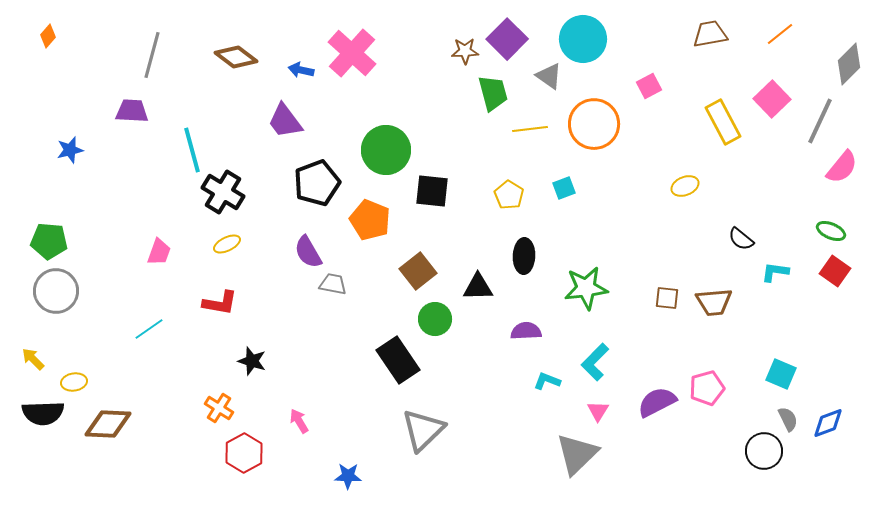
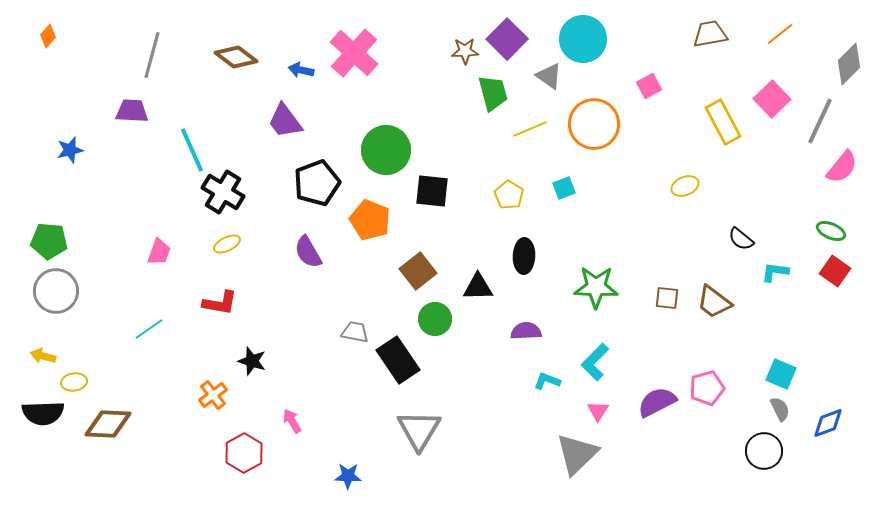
pink cross at (352, 53): moved 2 px right
yellow line at (530, 129): rotated 16 degrees counterclockwise
cyan line at (192, 150): rotated 9 degrees counterclockwise
gray trapezoid at (333, 284): moved 22 px right, 48 px down
green star at (586, 288): moved 10 px right, 1 px up; rotated 9 degrees clockwise
brown trapezoid at (714, 302): rotated 42 degrees clockwise
yellow arrow at (33, 359): moved 10 px right, 3 px up; rotated 30 degrees counterclockwise
orange cross at (219, 408): moved 6 px left, 13 px up; rotated 20 degrees clockwise
gray semicircle at (788, 419): moved 8 px left, 10 px up
pink arrow at (299, 421): moved 7 px left
gray triangle at (423, 430): moved 4 px left; rotated 15 degrees counterclockwise
